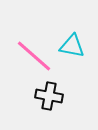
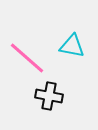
pink line: moved 7 px left, 2 px down
